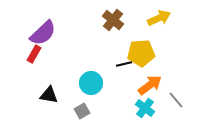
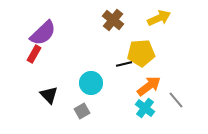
orange arrow: moved 1 px left, 1 px down
black triangle: rotated 36 degrees clockwise
